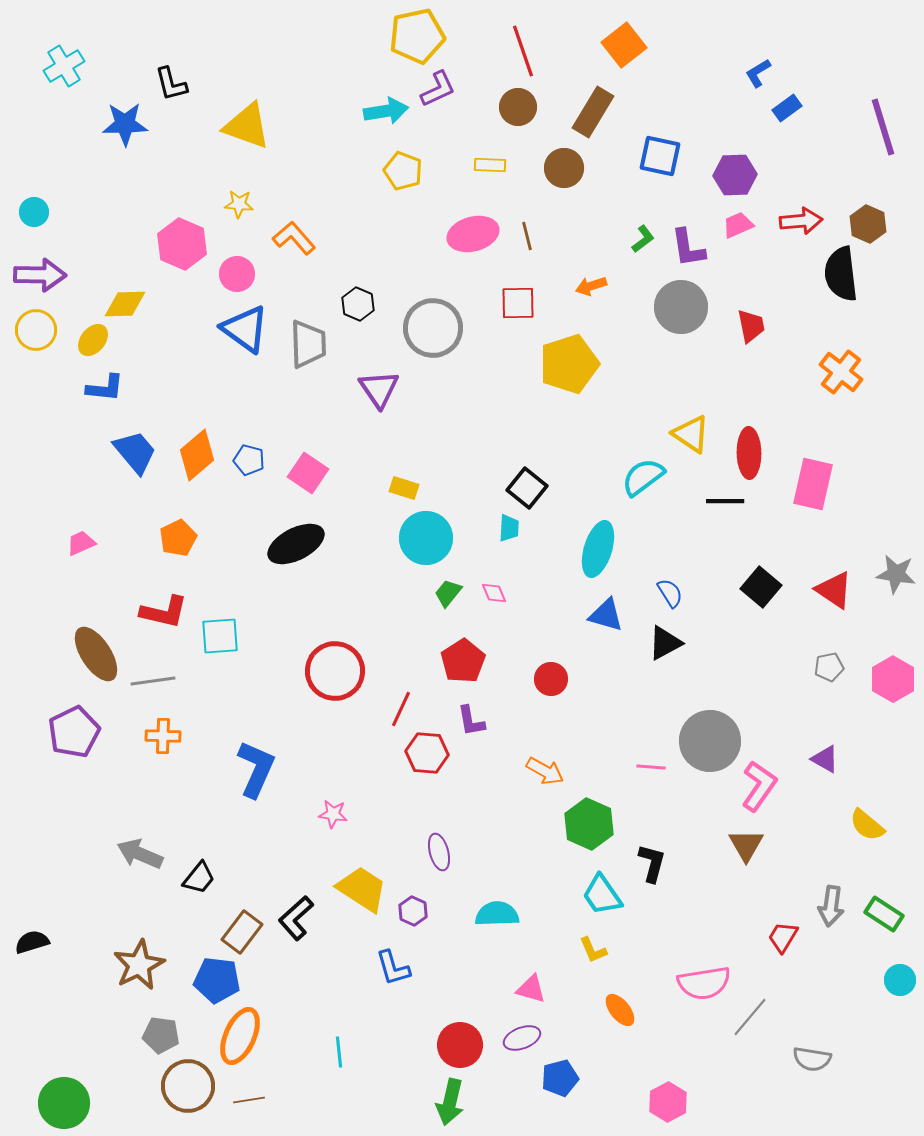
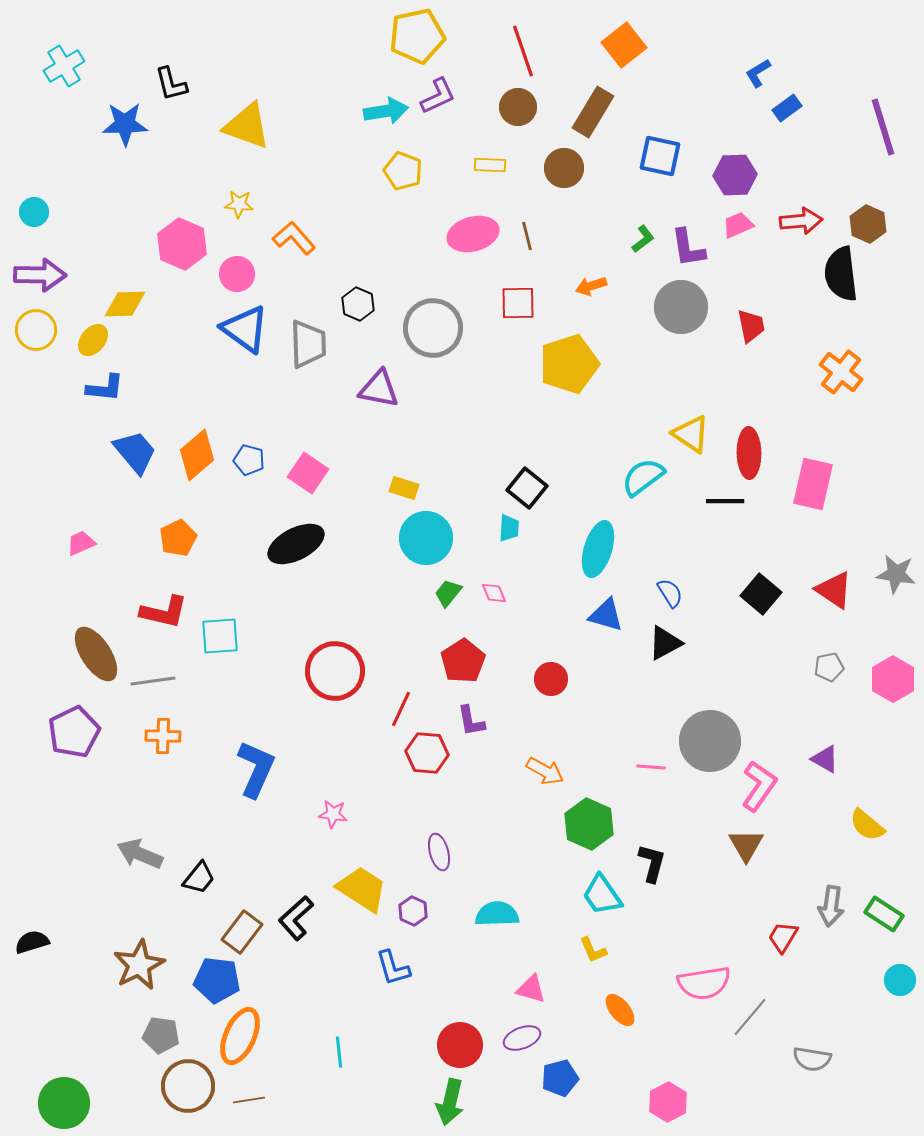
purple L-shape at (438, 89): moved 7 px down
purple triangle at (379, 389): rotated 45 degrees counterclockwise
black square at (761, 587): moved 7 px down
